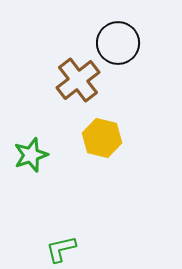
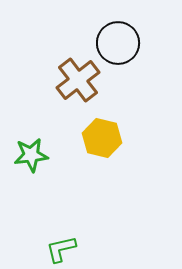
green star: rotated 12 degrees clockwise
